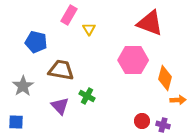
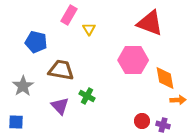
orange diamond: rotated 25 degrees counterclockwise
